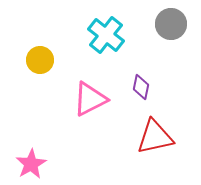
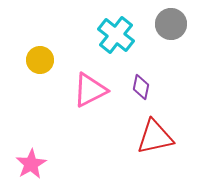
cyan cross: moved 10 px right
pink triangle: moved 9 px up
